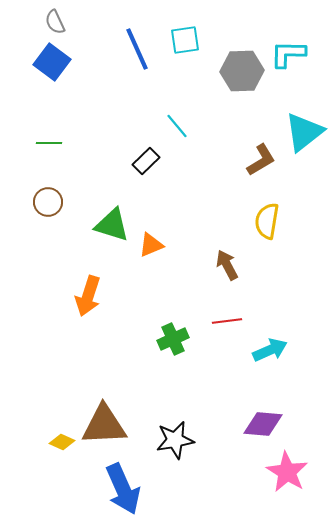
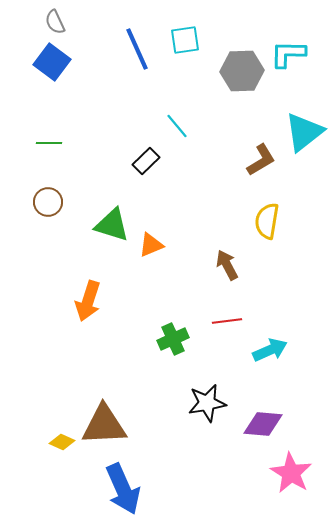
orange arrow: moved 5 px down
black star: moved 32 px right, 37 px up
pink star: moved 4 px right, 1 px down
